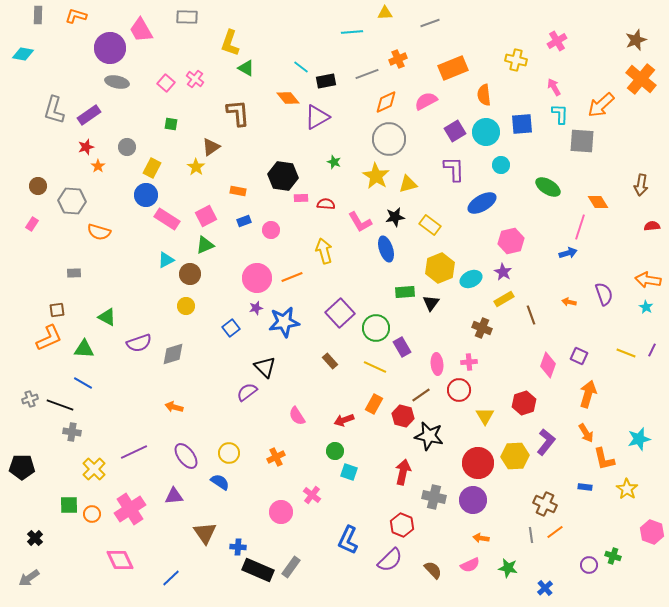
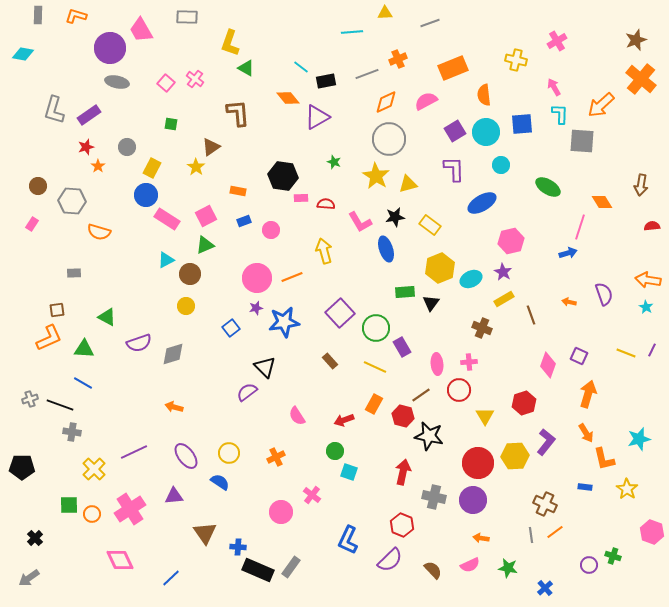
orange diamond at (598, 202): moved 4 px right
